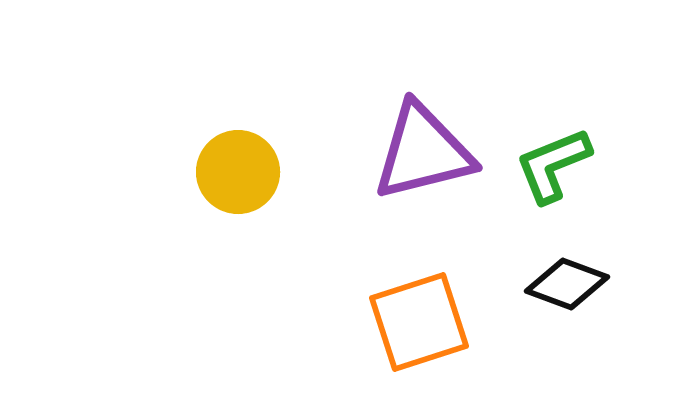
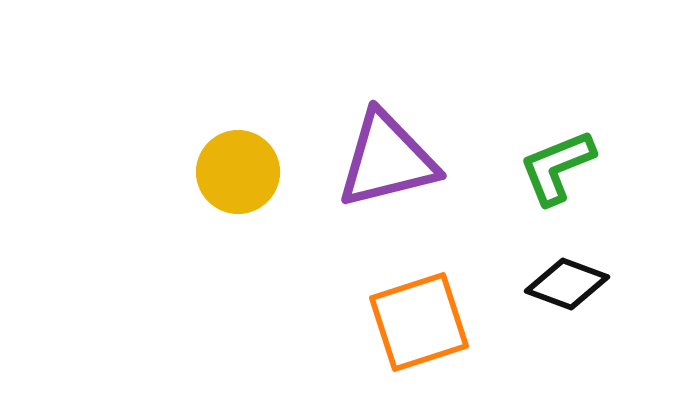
purple triangle: moved 36 px left, 8 px down
green L-shape: moved 4 px right, 2 px down
